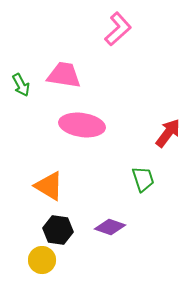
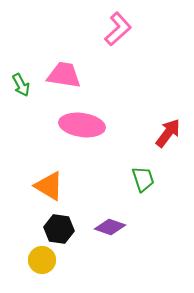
black hexagon: moved 1 px right, 1 px up
